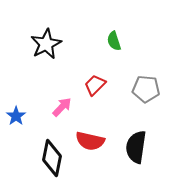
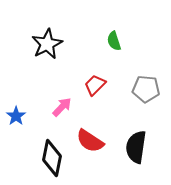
black star: moved 1 px right
red semicircle: rotated 20 degrees clockwise
